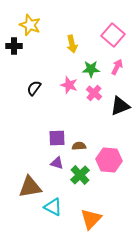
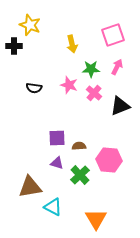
pink square: rotated 30 degrees clockwise
black semicircle: rotated 119 degrees counterclockwise
orange triangle: moved 5 px right; rotated 15 degrees counterclockwise
